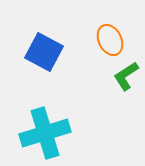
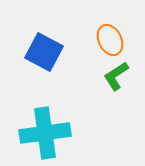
green L-shape: moved 10 px left
cyan cross: rotated 9 degrees clockwise
